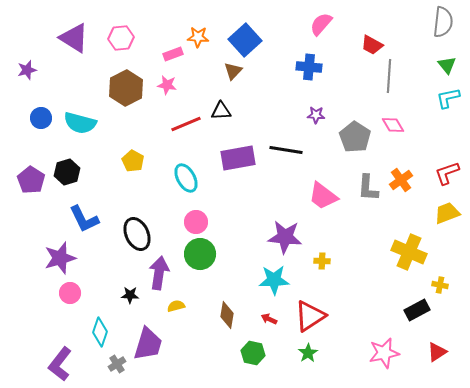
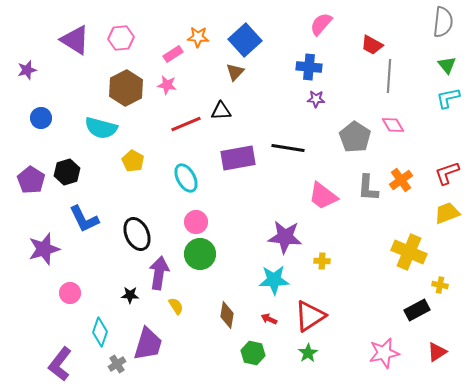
purple triangle at (74, 38): moved 1 px right, 2 px down
pink rectangle at (173, 54): rotated 12 degrees counterclockwise
brown triangle at (233, 71): moved 2 px right, 1 px down
purple star at (316, 115): moved 16 px up
cyan semicircle at (80, 123): moved 21 px right, 5 px down
black line at (286, 150): moved 2 px right, 2 px up
purple star at (60, 258): moved 16 px left, 9 px up
yellow semicircle at (176, 306): rotated 72 degrees clockwise
